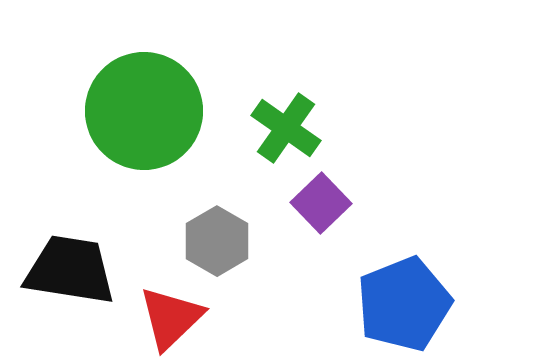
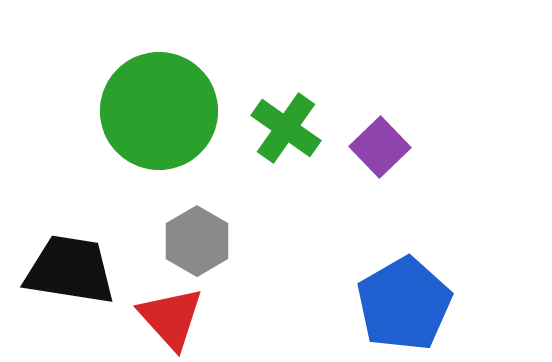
green circle: moved 15 px right
purple square: moved 59 px right, 56 px up
gray hexagon: moved 20 px left
blue pentagon: rotated 8 degrees counterclockwise
red triangle: rotated 28 degrees counterclockwise
